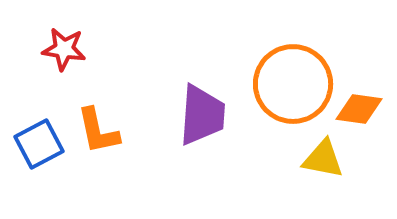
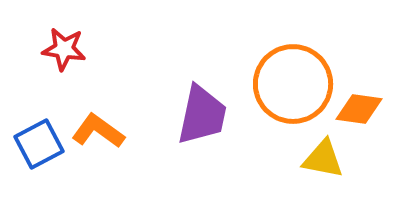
purple trapezoid: rotated 8 degrees clockwise
orange L-shape: rotated 138 degrees clockwise
